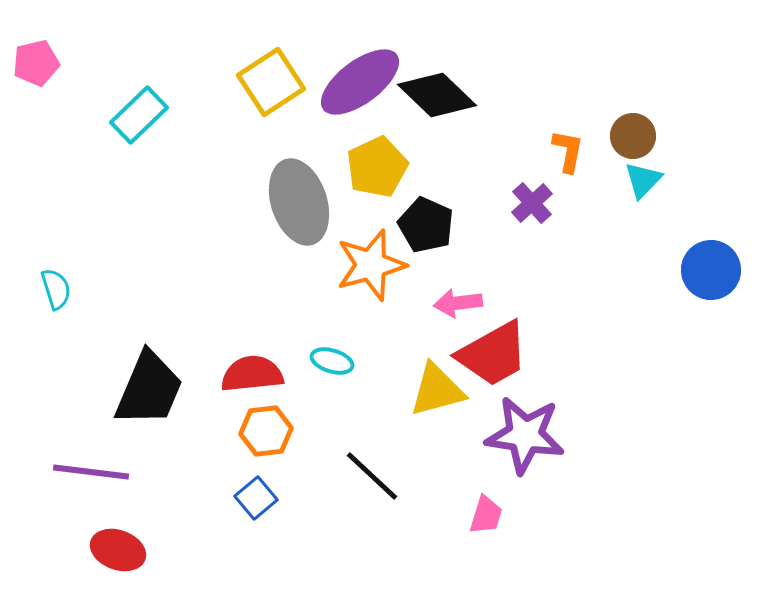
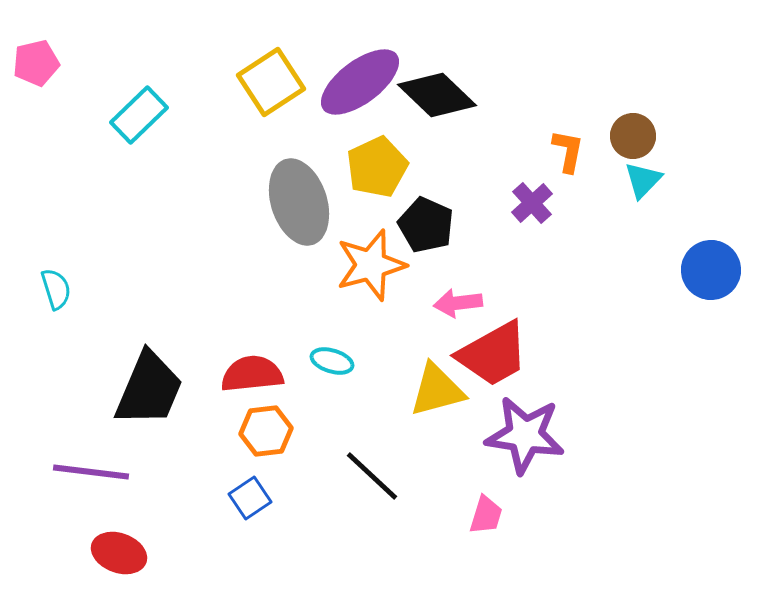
blue square: moved 6 px left; rotated 6 degrees clockwise
red ellipse: moved 1 px right, 3 px down
